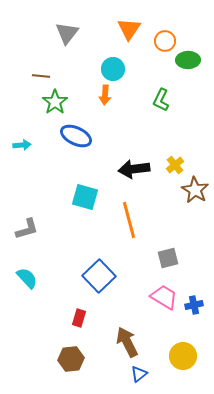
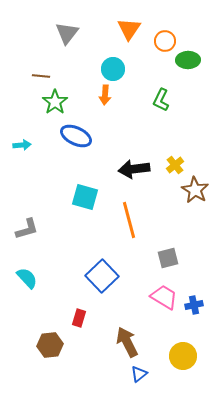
blue square: moved 3 px right
brown hexagon: moved 21 px left, 14 px up
